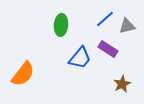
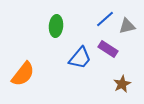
green ellipse: moved 5 px left, 1 px down
